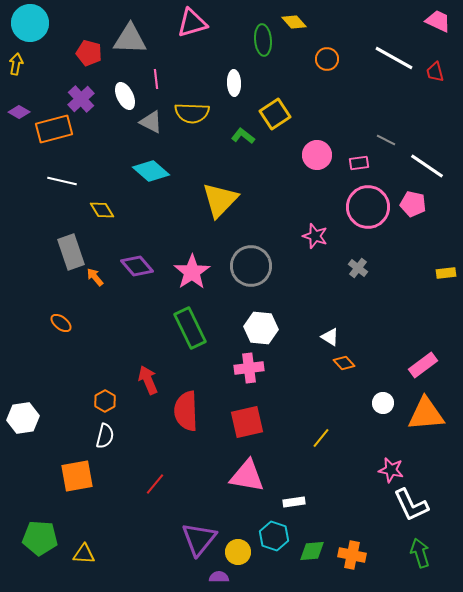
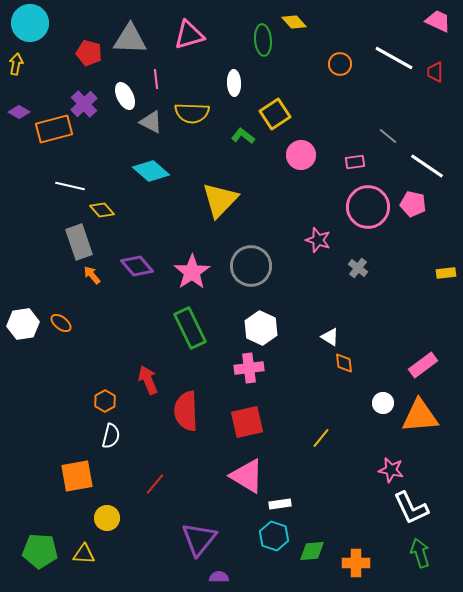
pink triangle at (192, 23): moved 3 px left, 12 px down
orange circle at (327, 59): moved 13 px right, 5 px down
red trapezoid at (435, 72): rotated 15 degrees clockwise
purple cross at (81, 99): moved 3 px right, 5 px down
gray line at (386, 140): moved 2 px right, 4 px up; rotated 12 degrees clockwise
pink circle at (317, 155): moved 16 px left
pink rectangle at (359, 163): moved 4 px left, 1 px up
white line at (62, 181): moved 8 px right, 5 px down
yellow diamond at (102, 210): rotated 10 degrees counterclockwise
pink star at (315, 236): moved 3 px right, 4 px down
gray rectangle at (71, 252): moved 8 px right, 10 px up
orange arrow at (95, 277): moved 3 px left, 2 px up
white hexagon at (261, 328): rotated 20 degrees clockwise
orange diamond at (344, 363): rotated 35 degrees clockwise
orange triangle at (426, 414): moved 6 px left, 2 px down
white hexagon at (23, 418): moved 94 px up
white semicircle at (105, 436): moved 6 px right
pink triangle at (247, 476): rotated 21 degrees clockwise
white rectangle at (294, 502): moved 14 px left, 2 px down
white L-shape at (411, 505): moved 3 px down
green pentagon at (40, 538): moved 13 px down
yellow circle at (238, 552): moved 131 px left, 34 px up
orange cross at (352, 555): moved 4 px right, 8 px down; rotated 12 degrees counterclockwise
